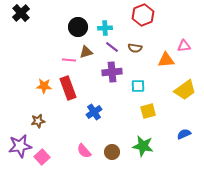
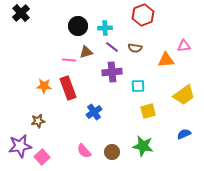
black circle: moved 1 px up
yellow trapezoid: moved 1 px left, 5 px down
